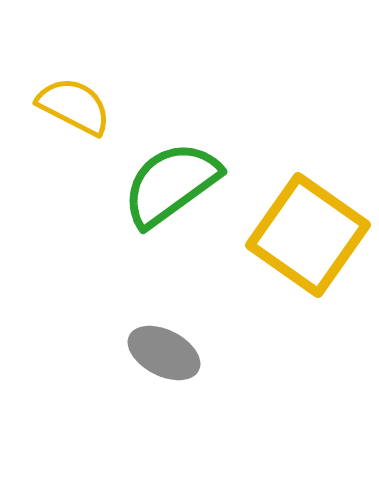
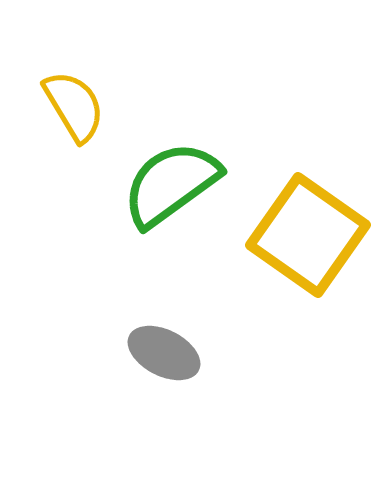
yellow semicircle: rotated 32 degrees clockwise
